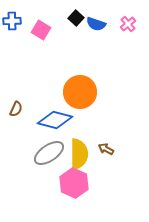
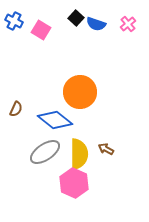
blue cross: moved 2 px right; rotated 30 degrees clockwise
blue diamond: rotated 24 degrees clockwise
gray ellipse: moved 4 px left, 1 px up
